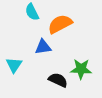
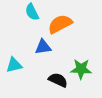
cyan triangle: rotated 42 degrees clockwise
